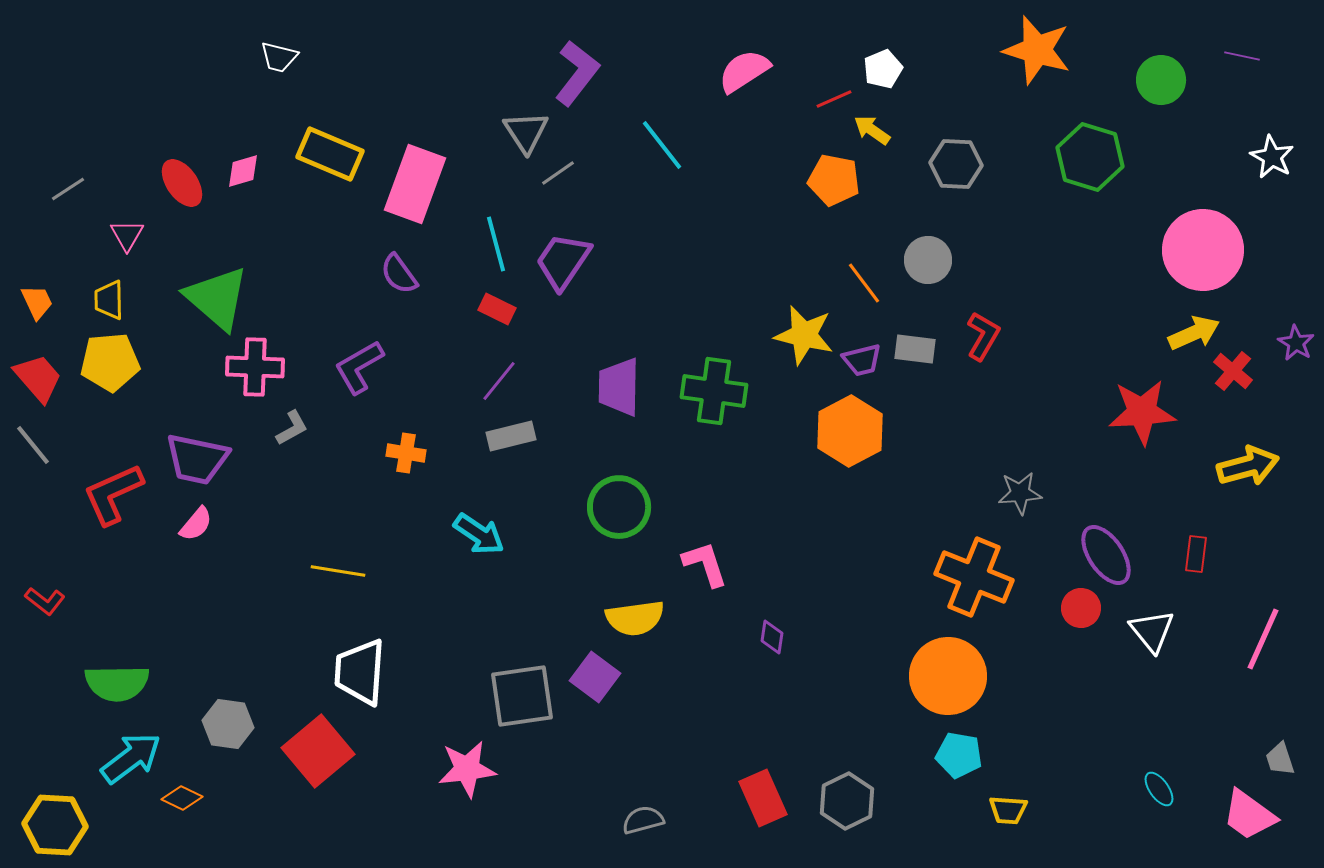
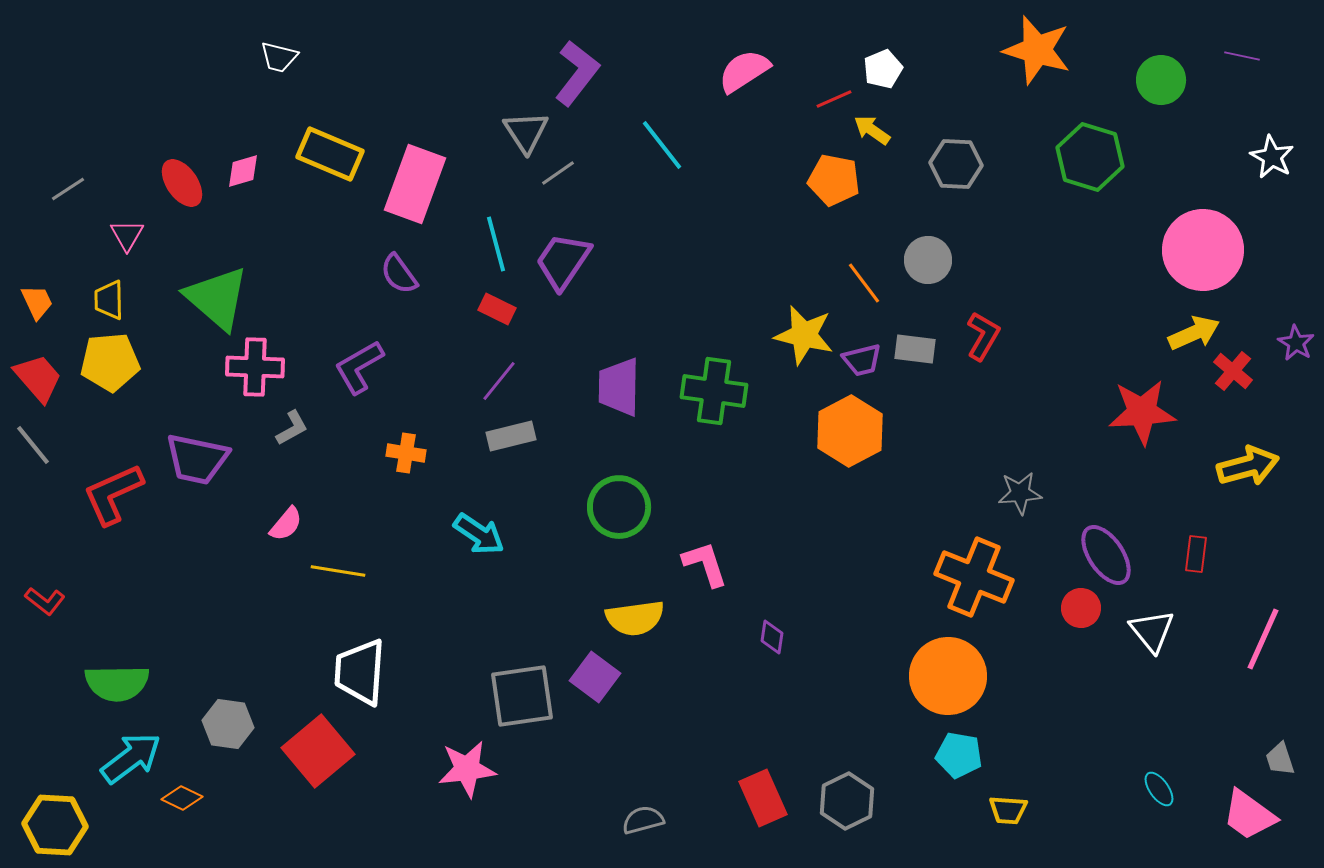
pink semicircle at (196, 524): moved 90 px right
